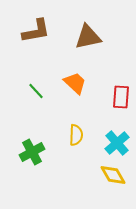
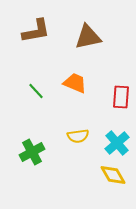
orange trapezoid: rotated 20 degrees counterclockwise
yellow semicircle: moved 2 px right, 1 px down; rotated 80 degrees clockwise
